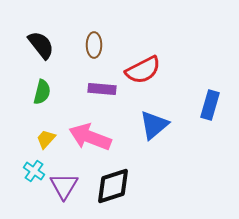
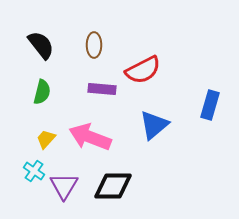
black diamond: rotated 18 degrees clockwise
